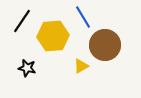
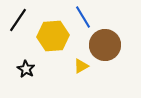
black line: moved 4 px left, 1 px up
black star: moved 1 px left, 1 px down; rotated 18 degrees clockwise
